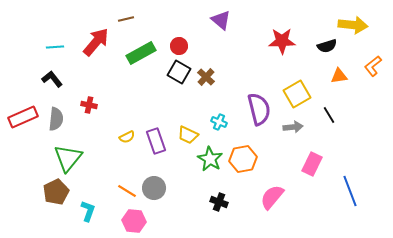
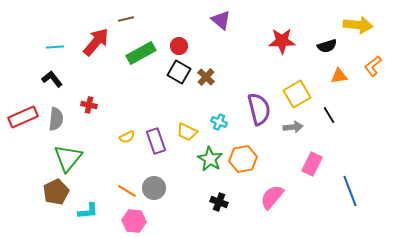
yellow arrow: moved 5 px right
yellow trapezoid: moved 1 px left, 3 px up
cyan L-shape: rotated 65 degrees clockwise
